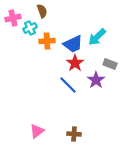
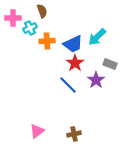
pink cross: rotated 14 degrees clockwise
brown cross: rotated 16 degrees counterclockwise
